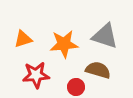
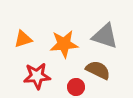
brown semicircle: rotated 10 degrees clockwise
red star: moved 1 px right, 1 px down
